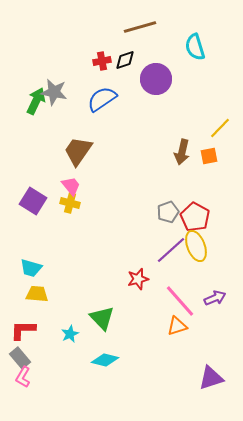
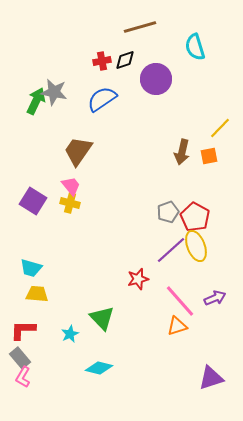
cyan diamond: moved 6 px left, 8 px down
